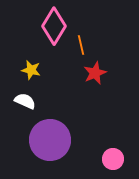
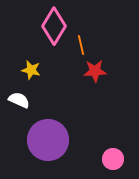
red star: moved 2 px up; rotated 20 degrees clockwise
white semicircle: moved 6 px left, 1 px up
purple circle: moved 2 px left
